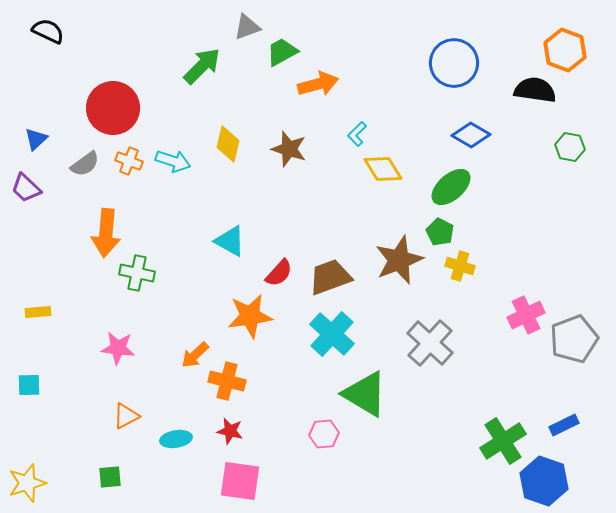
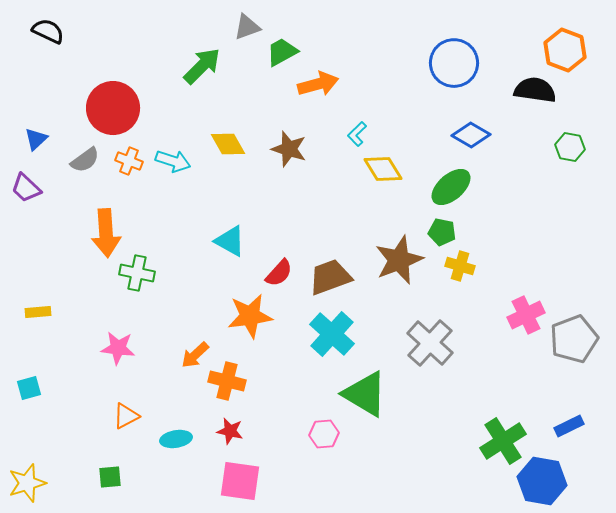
yellow diamond at (228, 144): rotated 42 degrees counterclockwise
gray semicircle at (85, 164): moved 4 px up
green pentagon at (440, 232): moved 2 px right; rotated 16 degrees counterclockwise
orange arrow at (106, 233): rotated 9 degrees counterclockwise
cyan square at (29, 385): moved 3 px down; rotated 15 degrees counterclockwise
blue rectangle at (564, 425): moved 5 px right, 1 px down
blue hexagon at (544, 481): moved 2 px left; rotated 9 degrees counterclockwise
